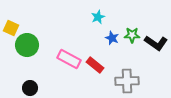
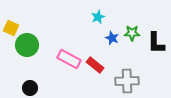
green star: moved 2 px up
black L-shape: rotated 55 degrees clockwise
